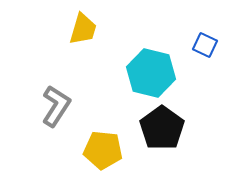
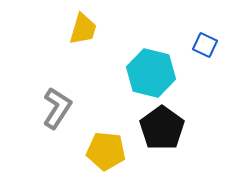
gray L-shape: moved 1 px right, 2 px down
yellow pentagon: moved 3 px right, 1 px down
